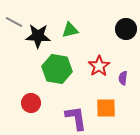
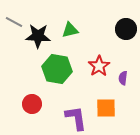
red circle: moved 1 px right, 1 px down
